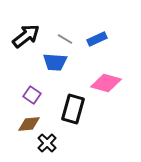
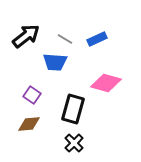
black cross: moved 27 px right
